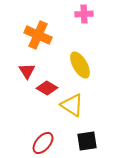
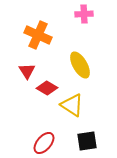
red ellipse: moved 1 px right
